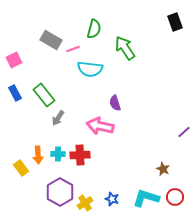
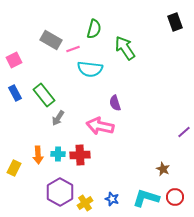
yellow rectangle: moved 7 px left; rotated 63 degrees clockwise
